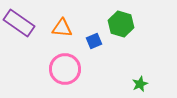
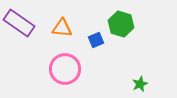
blue square: moved 2 px right, 1 px up
